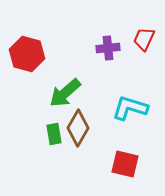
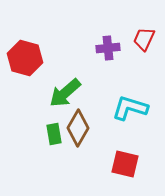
red hexagon: moved 2 px left, 4 px down
